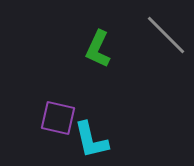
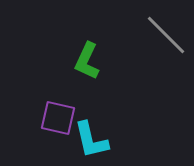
green L-shape: moved 11 px left, 12 px down
